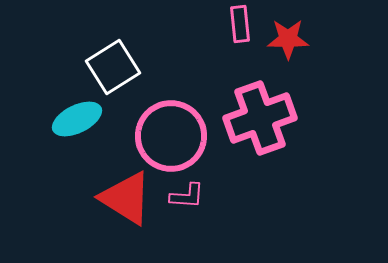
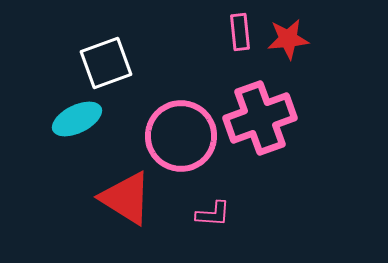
pink rectangle: moved 8 px down
red star: rotated 6 degrees counterclockwise
white square: moved 7 px left, 4 px up; rotated 12 degrees clockwise
pink circle: moved 10 px right
pink L-shape: moved 26 px right, 18 px down
